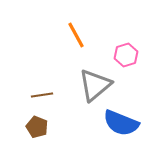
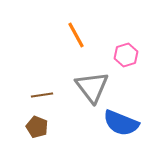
gray triangle: moved 3 px left, 2 px down; rotated 27 degrees counterclockwise
